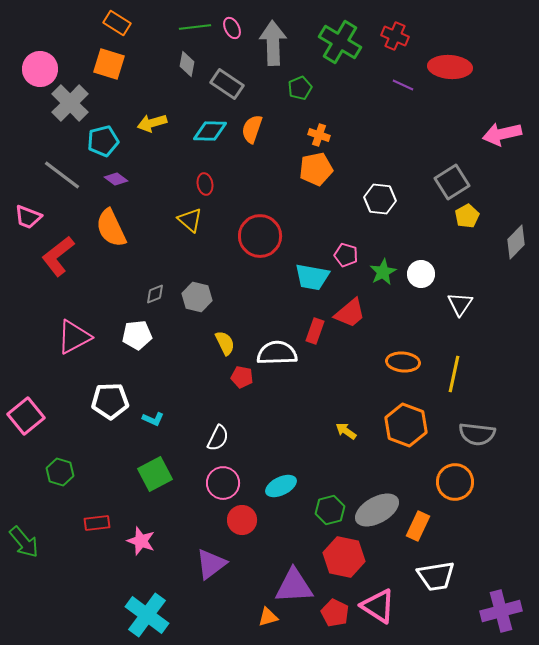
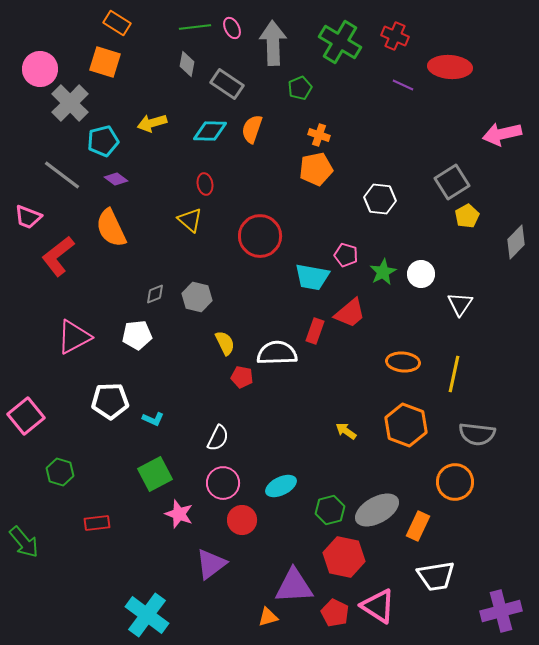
orange square at (109, 64): moved 4 px left, 2 px up
pink star at (141, 541): moved 38 px right, 27 px up
